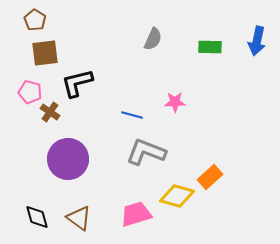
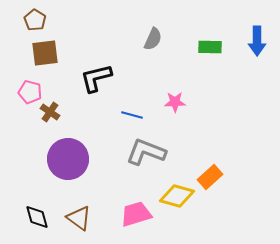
blue arrow: rotated 12 degrees counterclockwise
black L-shape: moved 19 px right, 5 px up
